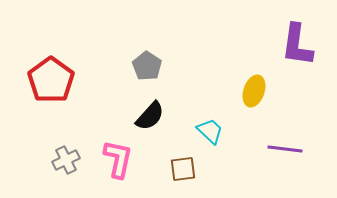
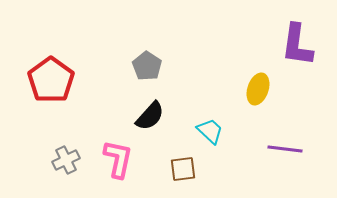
yellow ellipse: moved 4 px right, 2 px up
